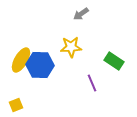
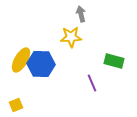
gray arrow: rotated 112 degrees clockwise
yellow star: moved 10 px up
green rectangle: rotated 18 degrees counterclockwise
blue hexagon: moved 1 px right, 1 px up
